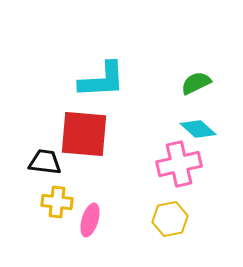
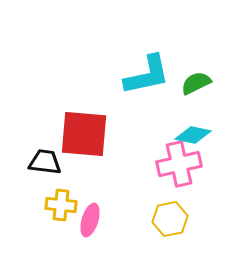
cyan L-shape: moved 45 px right, 5 px up; rotated 9 degrees counterclockwise
cyan diamond: moved 5 px left, 6 px down; rotated 30 degrees counterclockwise
yellow cross: moved 4 px right, 3 px down
